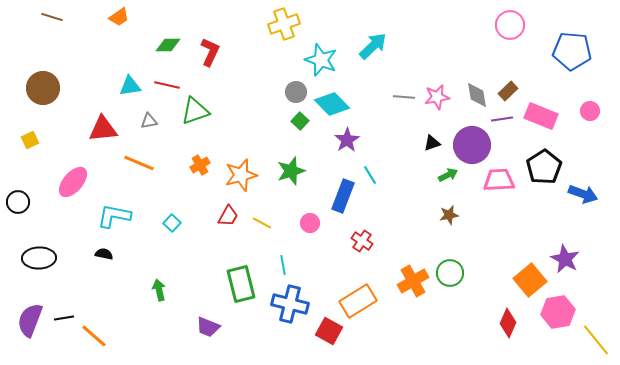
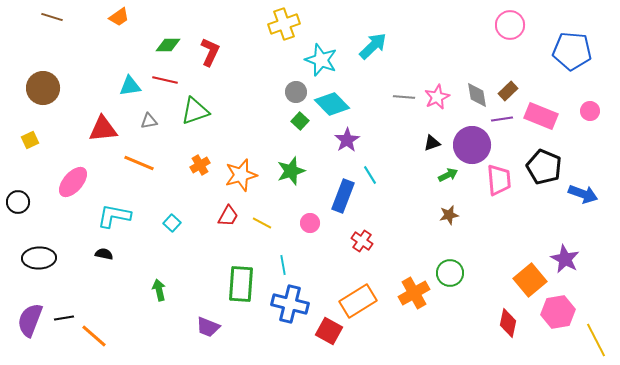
red line at (167, 85): moved 2 px left, 5 px up
pink star at (437, 97): rotated 15 degrees counterclockwise
black pentagon at (544, 167): rotated 16 degrees counterclockwise
pink trapezoid at (499, 180): rotated 88 degrees clockwise
orange cross at (413, 281): moved 1 px right, 12 px down
green rectangle at (241, 284): rotated 18 degrees clockwise
red diamond at (508, 323): rotated 12 degrees counterclockwise
yellow line at (596, 340): rotated 12 degrees clockwise
